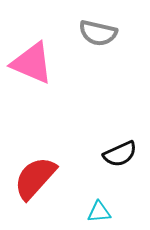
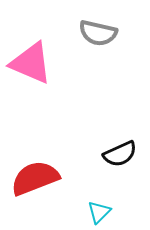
pink triangle: moved 1 px left
red semicircle: rotated 27 degrees clockwise
cyan triangle: rotated 40 degrees counterclockwise
